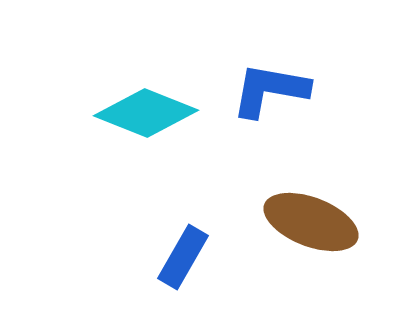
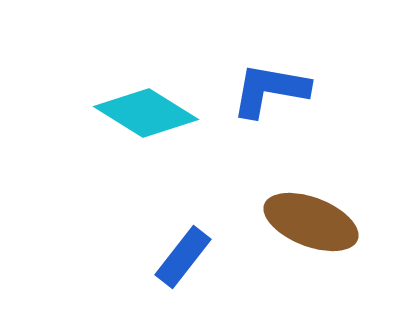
cyan diamond: rotated 10 degrees clockwise
blue rectangle: rotated 8 degrees clockwise
